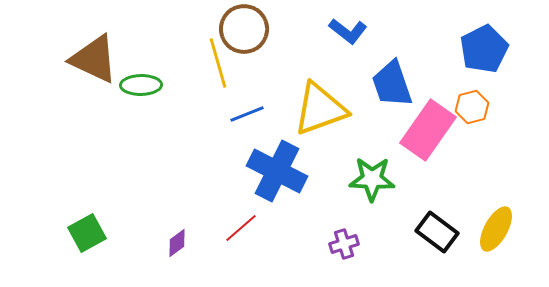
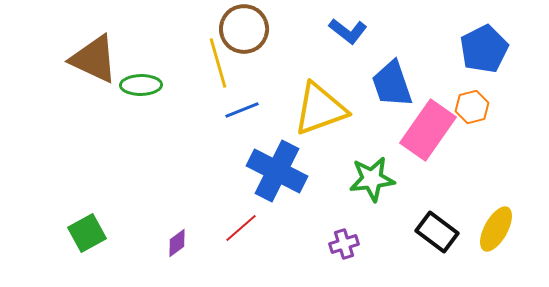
blue line: moved 5 px left, 4 px up
green star: rotated 9 degrees counterclockwise
